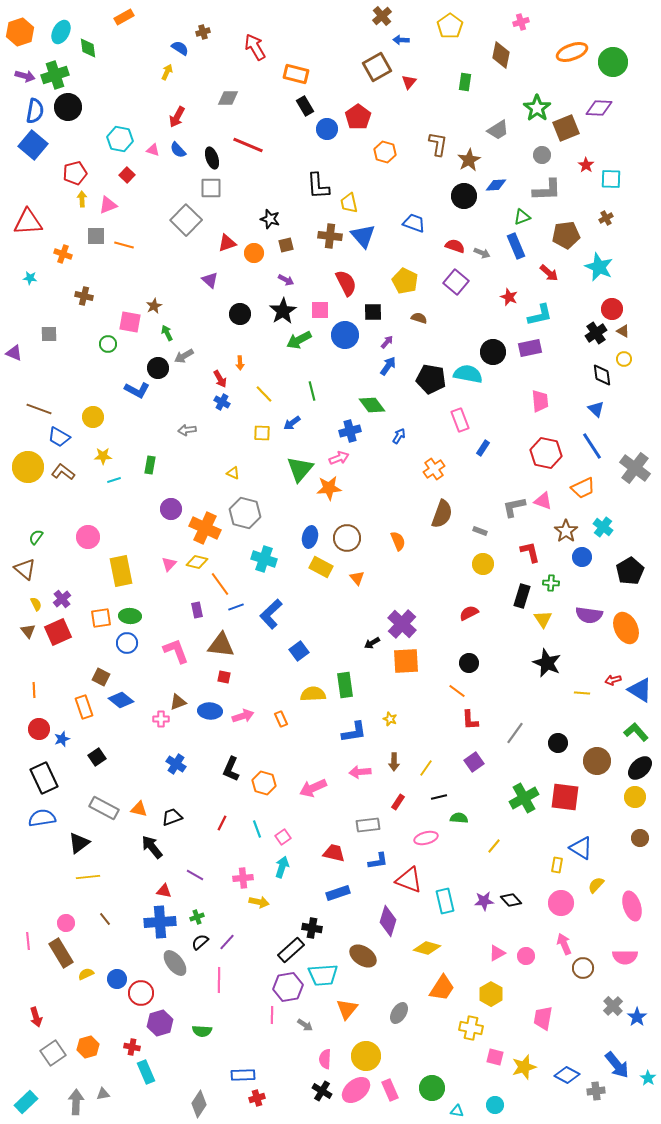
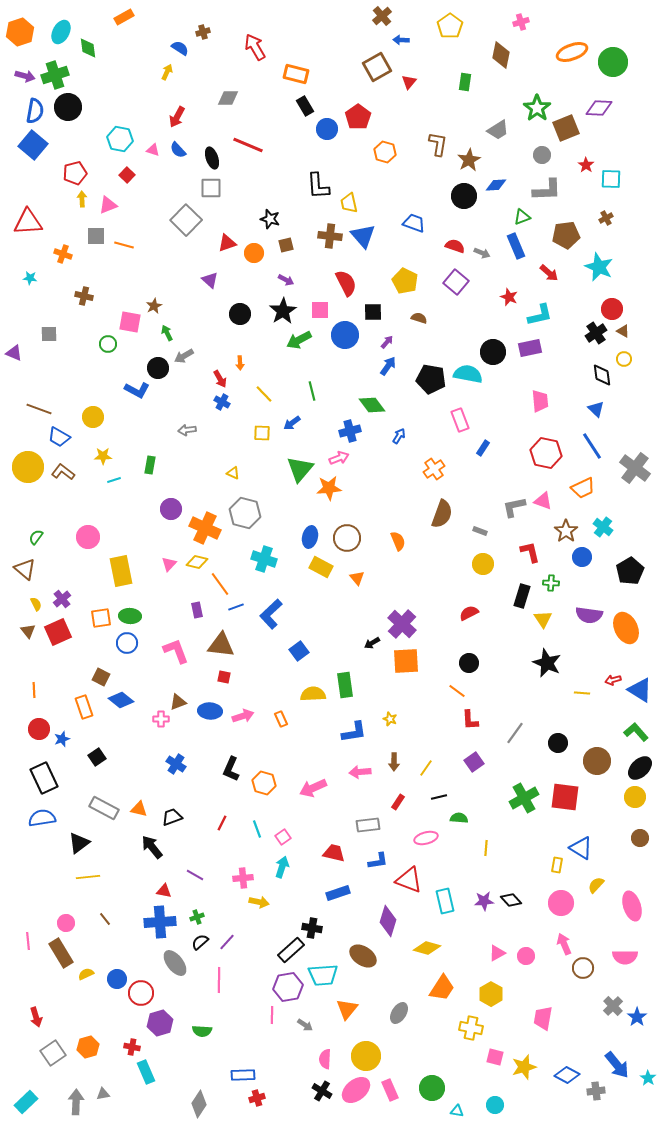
yellow line at (494, 846): moved 8 px left, 2 px down; rotated 35 degrees counterclockwise
